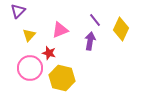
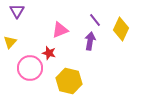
purple triangle: moved 1 px left; rotated 14 degrees counterclockwise
yellow triangle: moved 19 px left, 7 px down
yellow hexagon: moved 7 px right, 3 px down
